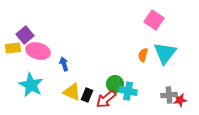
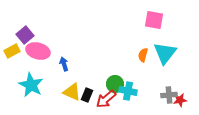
pink square: rotated 24 degrees counterclockwise
yellow rectangle: moved 1 px left, 3 px down; rotated 21 degrees counterclockwise
